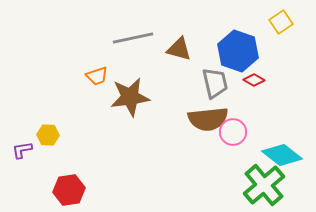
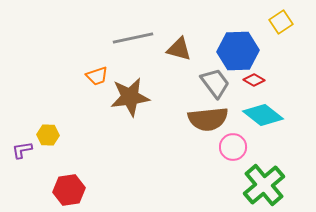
blue hexagon: rotated 21 degrees counterclockwise
gray trapezoid: rotated 24 degrees counterclockwise
pink circle: moved 15 px down
cyan diamond: moved 19 px left, 40 px up
